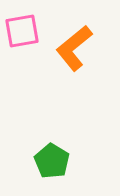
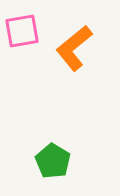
green pentagon: moved 1 px right
